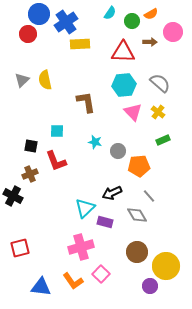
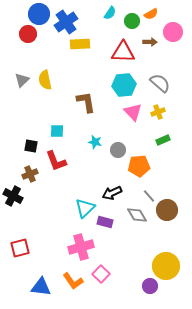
yellow cross: rotated 32 degrees clockwise
gray circle: moved 1 px up
brown circle: moved 30 px right, 42 px up
